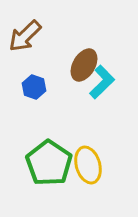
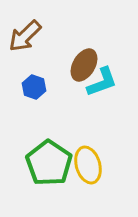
cyan L-shape: rotated 24 degrees clockwise
